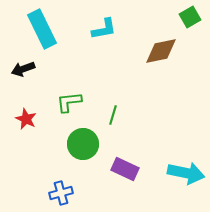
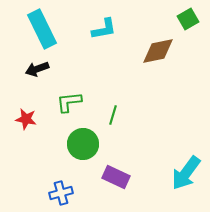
green square: moved 2 px left, 2 px down
brown diamond: moved 3 px left
black arrow: moved 14 px right
red star: rotated 15 degrees counterclockwise
purple rectangle: moved 9 px left, 8 px down
cyan arrow: rotated 114 degrees clockwise
